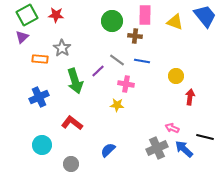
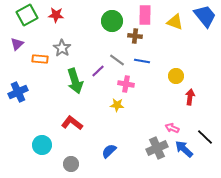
purple triangle: moved 5 px left, 7 px down
blue cross: moved 21 px left, 5 px up
black line: rotated 30 degrees clockwise
blue semicircle: moved 1 px right, 1 px down
